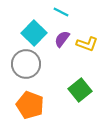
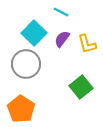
yellow L-shape: rotated 55 degrees clockwise
green square: moved 1 px right, 3 px up
orange pentagon: moved 9 px left, 4 px down; rotated 12 degrees clockwise
